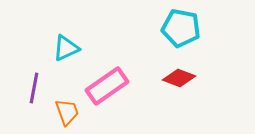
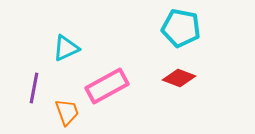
pink rectangle: rotated 6 degrees clockwise
